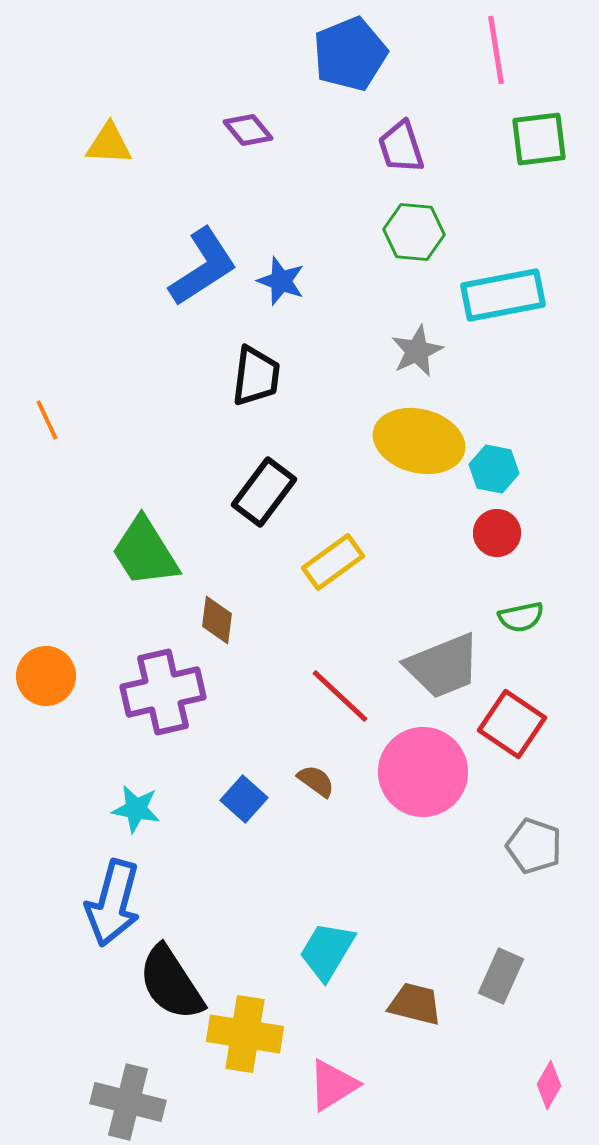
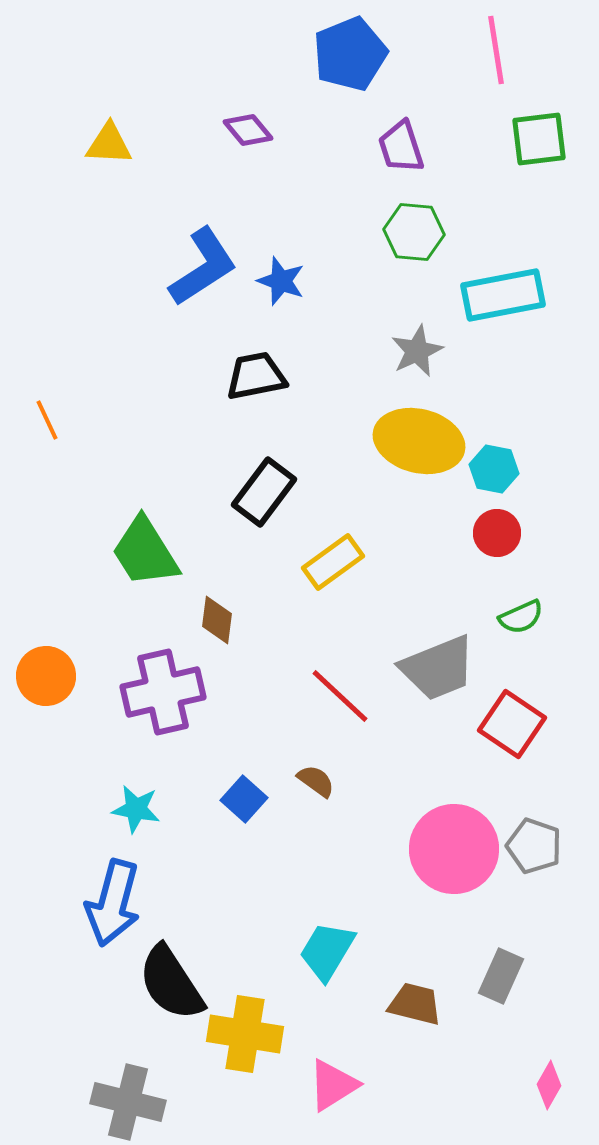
black trapezoid: rotated 108 degrees counterclockwise
green semicircle: rotated 12 degrees counterclockwise
gray trapezoid: moved 5 px left, 2 px down
pink circle: moved 31 px right, 77 px down
